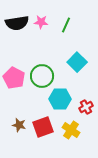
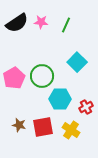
black semicircle: rotated 25 degrees counterclockwise
pink pentagon: rotated 15 degrees clockwise
red square: rotated 10 degrees clockwise
